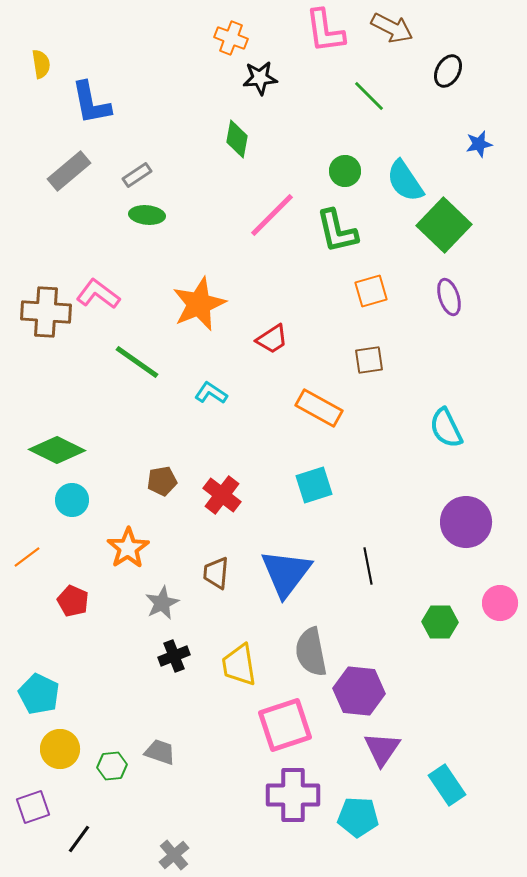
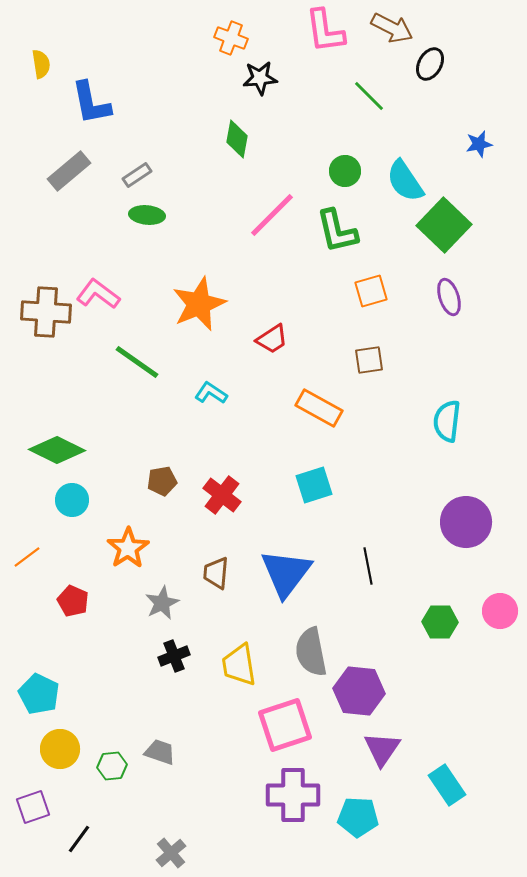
black ellipse at (448, 71): moved 18 px left, 7 px up
cyan semicircle at (446, 428): moved 1 px right, 7 px up; rotated 33 degrees clockwise
pink circle at (500, 603): moved 8 px down
gray cross at (174, 855): moved 3 px left, 2 px up
